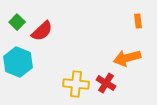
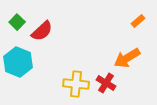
orange rectangle: rotated 56 degrees clockwise
orange arrow: rotated 16 degrees counterclockwise
